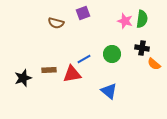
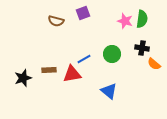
brown semicircle: moved 2 px up
